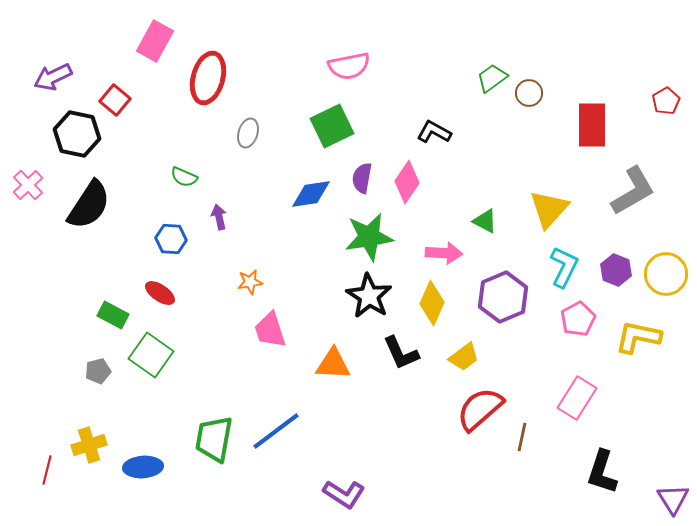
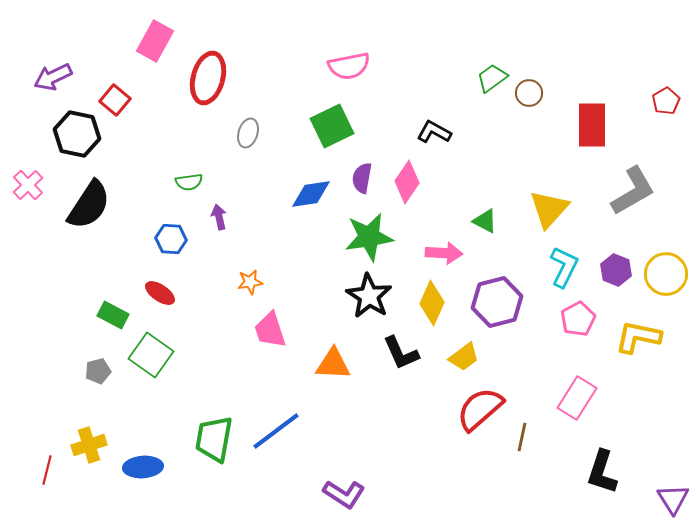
green semicircle at (184, 177): moved 5 px right, 5 px down; rotated 32 degrees counterclockwise
purple hexagon at (503, 297): moved 6 px left, 5 px down; rotated 9 degrees clockwise
